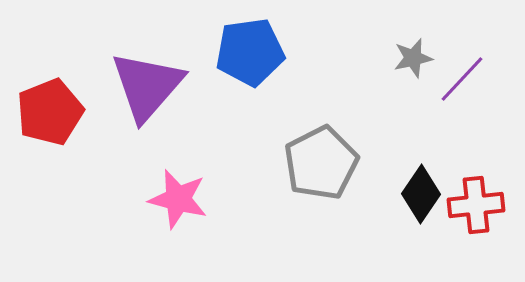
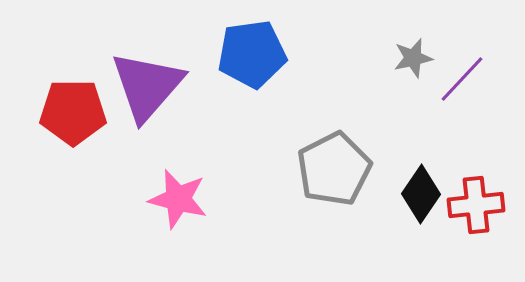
blue pentagon: moved 2 px right, 2 px down
red pentagon: moved 23 px right; rotated 22 degrees clockwise
gray pentagon: moved 13 px right, 6 px down
